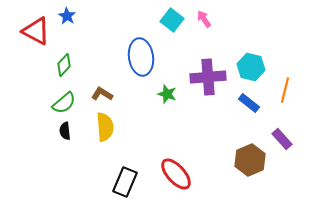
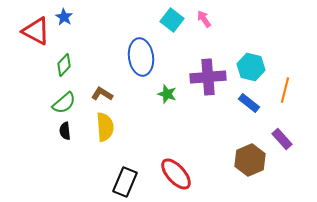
blue star: moved 3 px left, 1 px down
